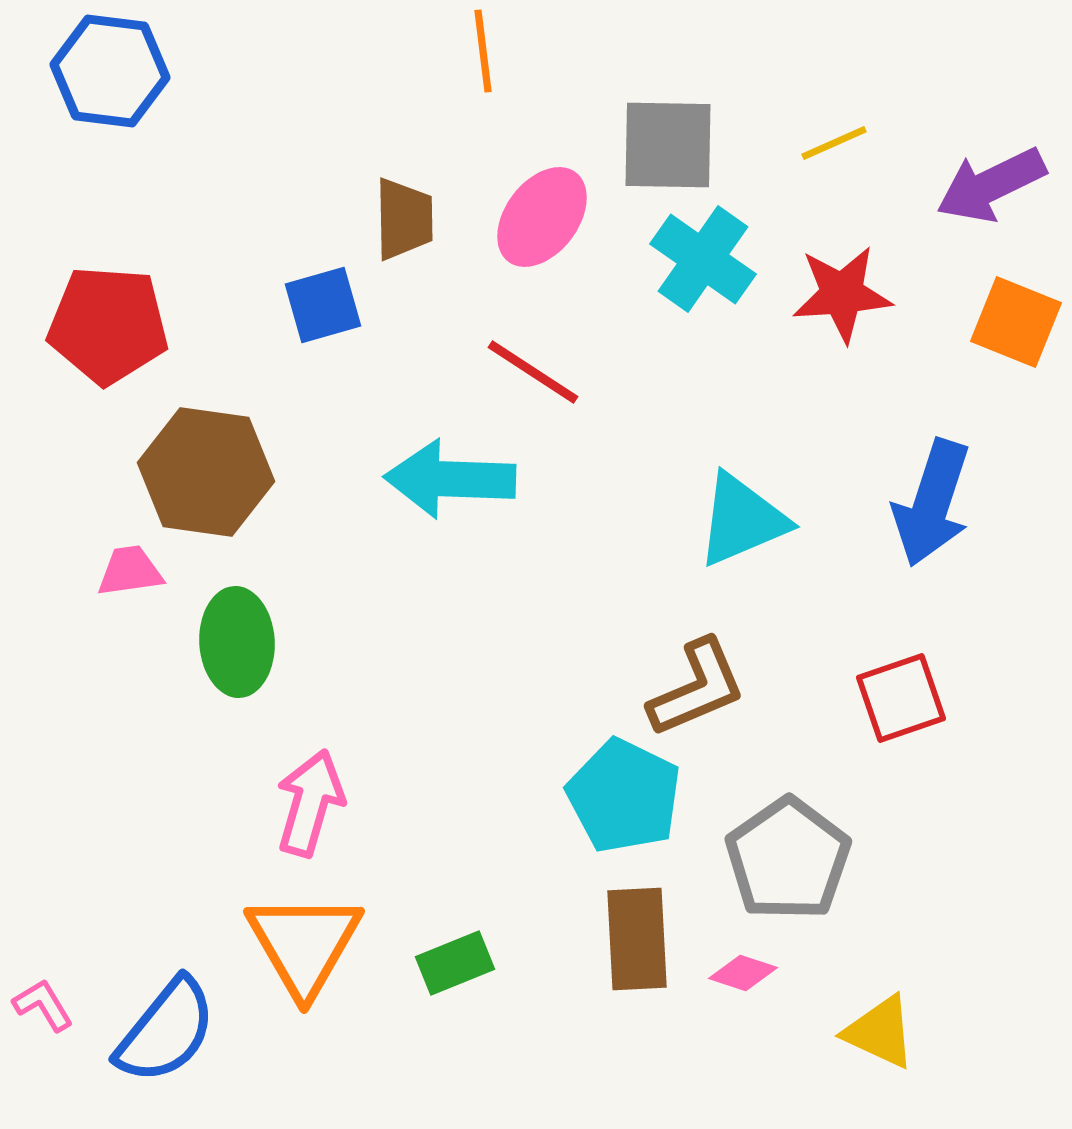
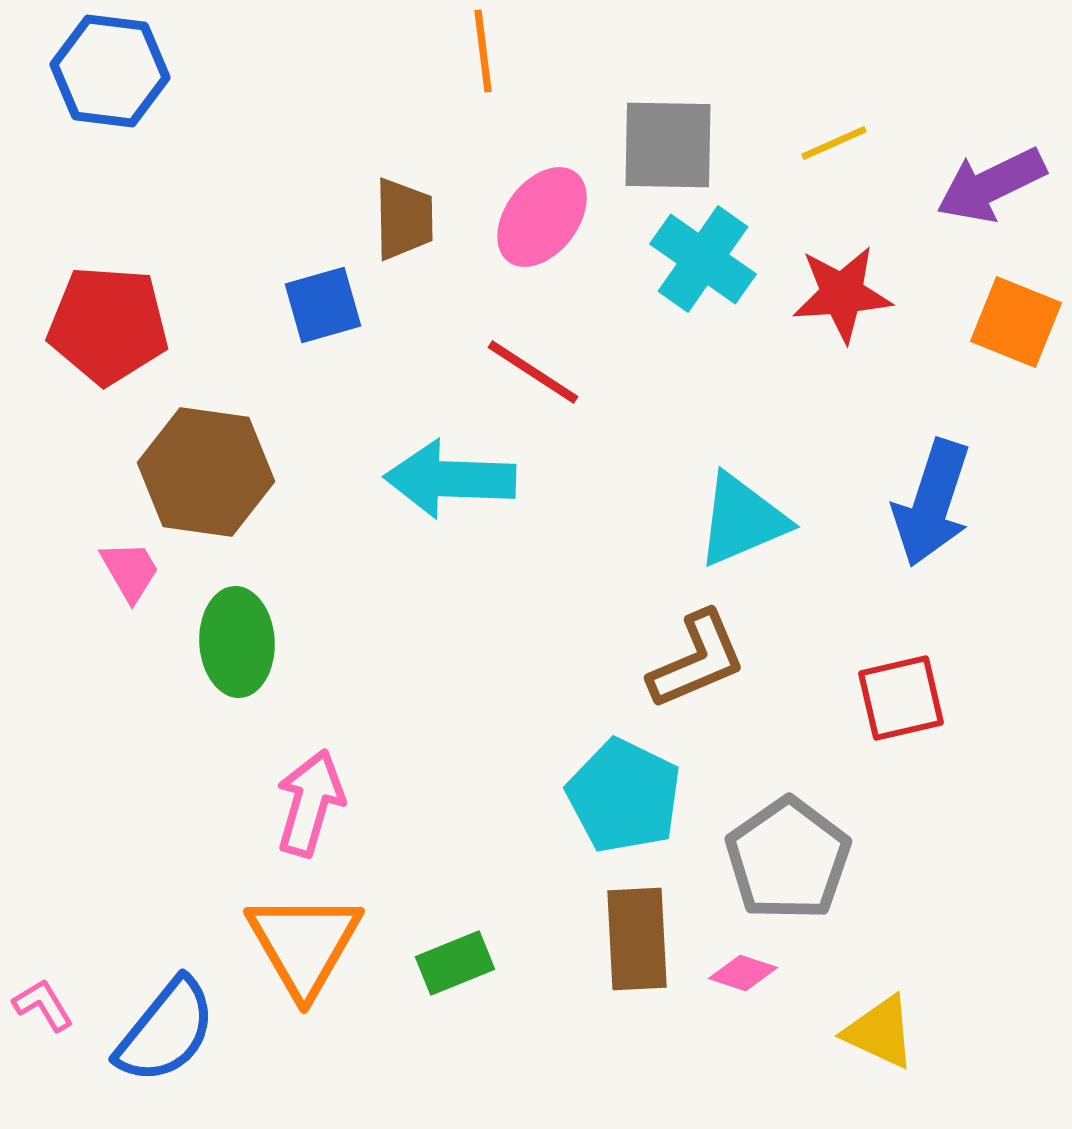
pink trapezoid: rotated 68 degrees clockwise
brown L-shape: moved 28 px up
red square: rotated 6 degrees clockwise
